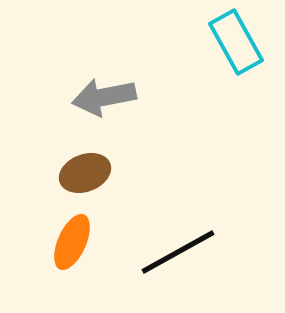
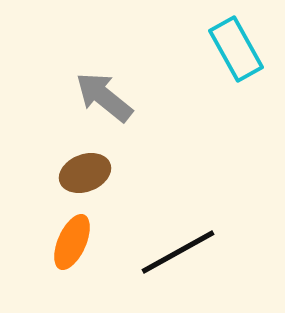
cyan rectangle: moved 7 px down
gray arrow: rotated 50 degrees clockwise
